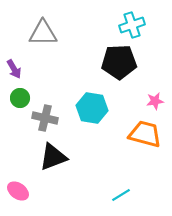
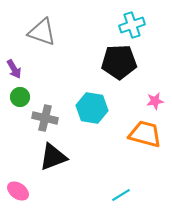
gray triangle: moved 1 px left, 1 px up; rotated 20 degrees clockwise
green circle: moved 1 px up
